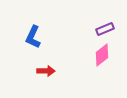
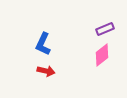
blue L-shape: moved 10 px right, 7 px down
red arrow: rotated 12 degrees clockwise
